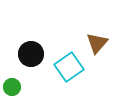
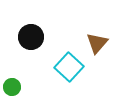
black circle: moved 17 px up
cyan square: rotated 12 degrees counterclockwise
